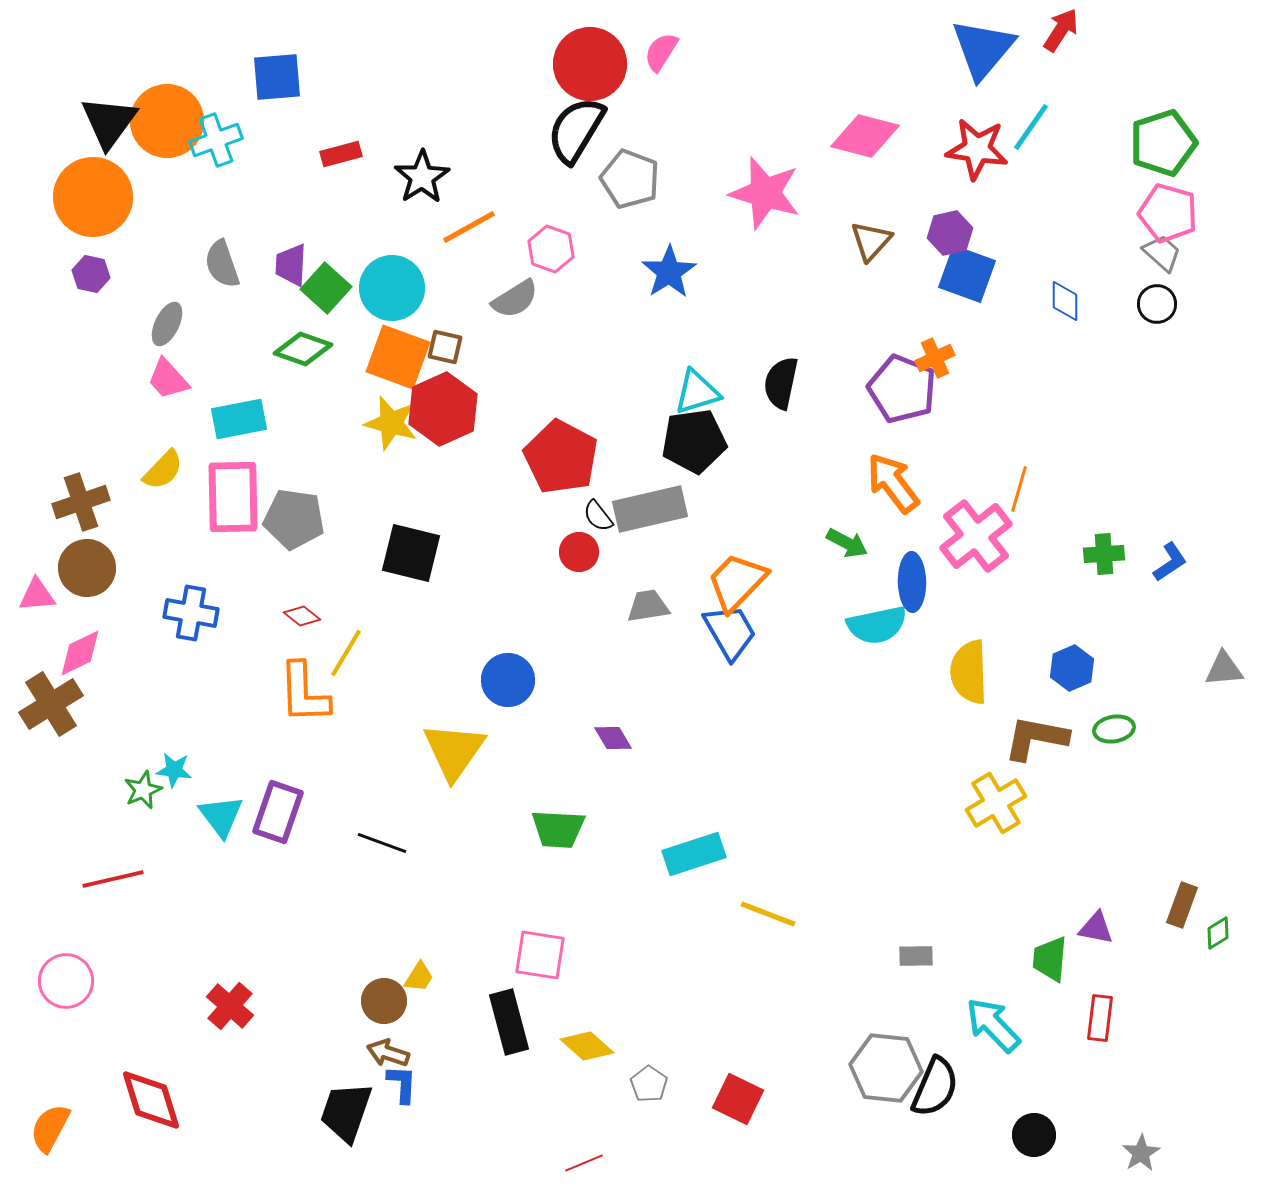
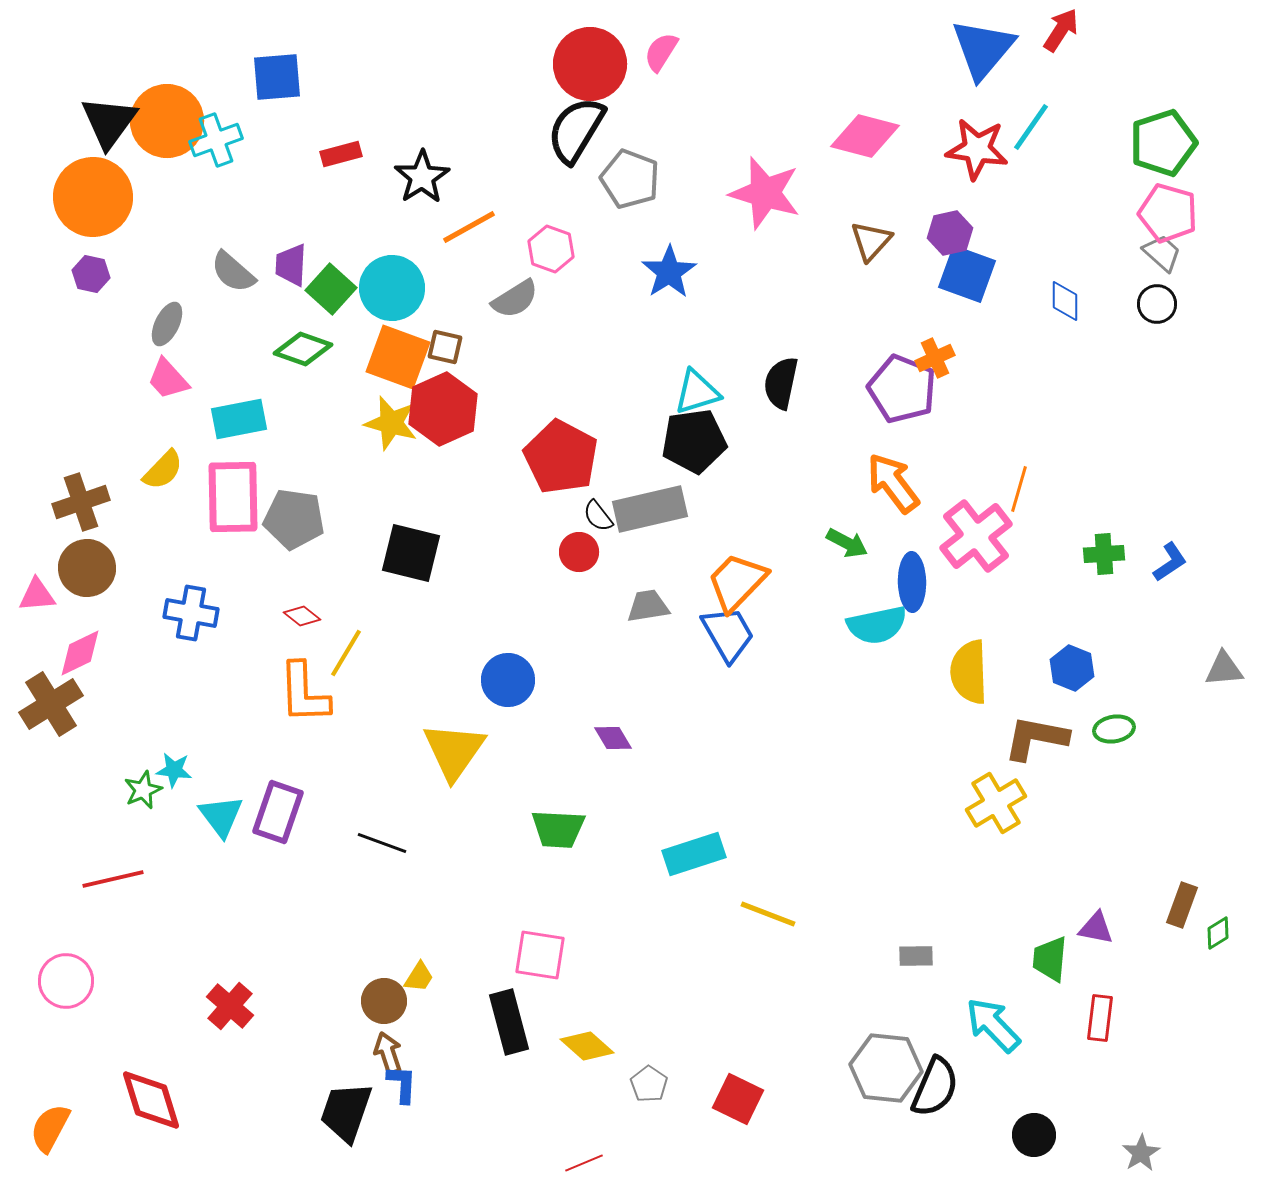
gray semicircle at (222, 264): moved 11 px right, 8 px down; rotated 30 degrees counterclockwise
green square at (326, 288): moved 5 px right, 1 px down
blue trapezoid at (730, 632): moved 2 px left, 2 px down
blue hexagon at (1072, 668): rotated 15 degrees counterclockwise
brown arrow at (388, 1053): rotated 54 degrees clockwise
